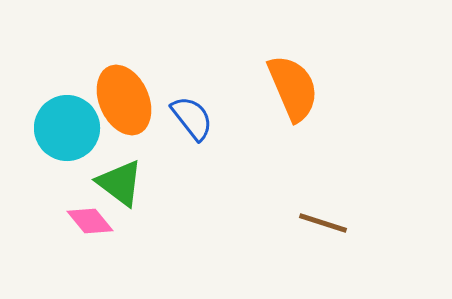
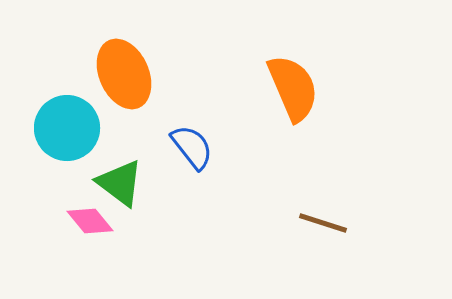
orange ellipse: moved 26 px up
blue semicircle: moved 29 px down
